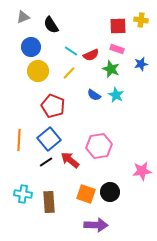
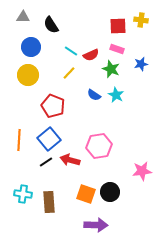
gray triangle: rotated 24 degrees clockwise
yellow circle: moved 10 px left, 4 px down
red arrow: rotated 24 degrees counterclockwise
